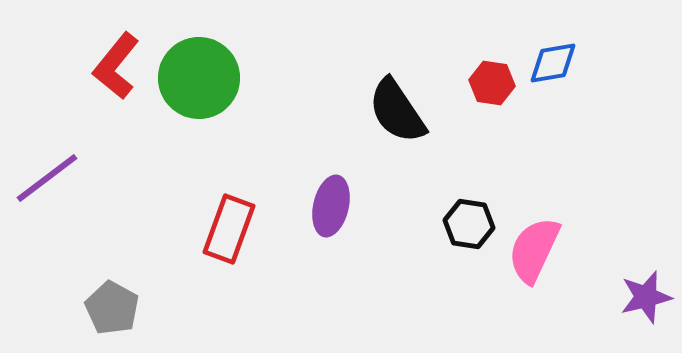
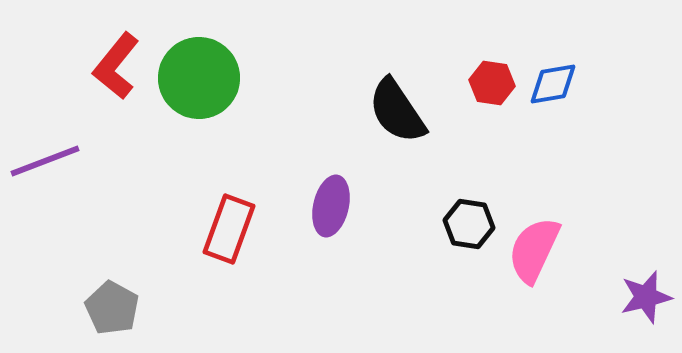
blue diamond: moved 21 px down
purple line: moved 2 px left, 17 px up; rotated 16 degrees clockwise
